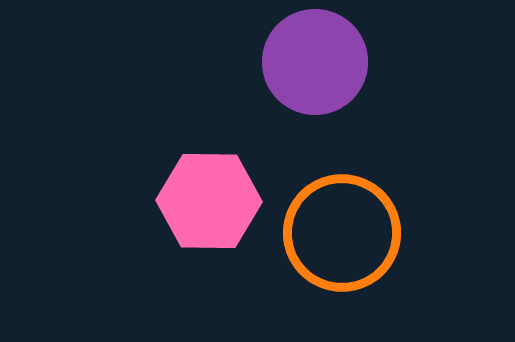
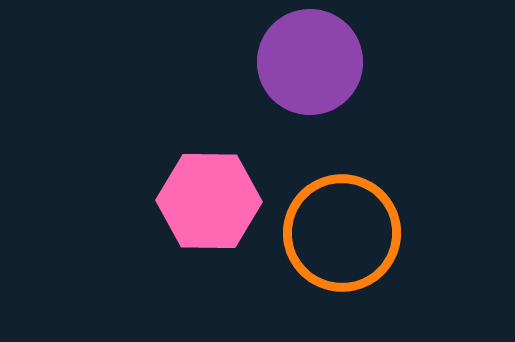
purple circle: moved 5 px left
